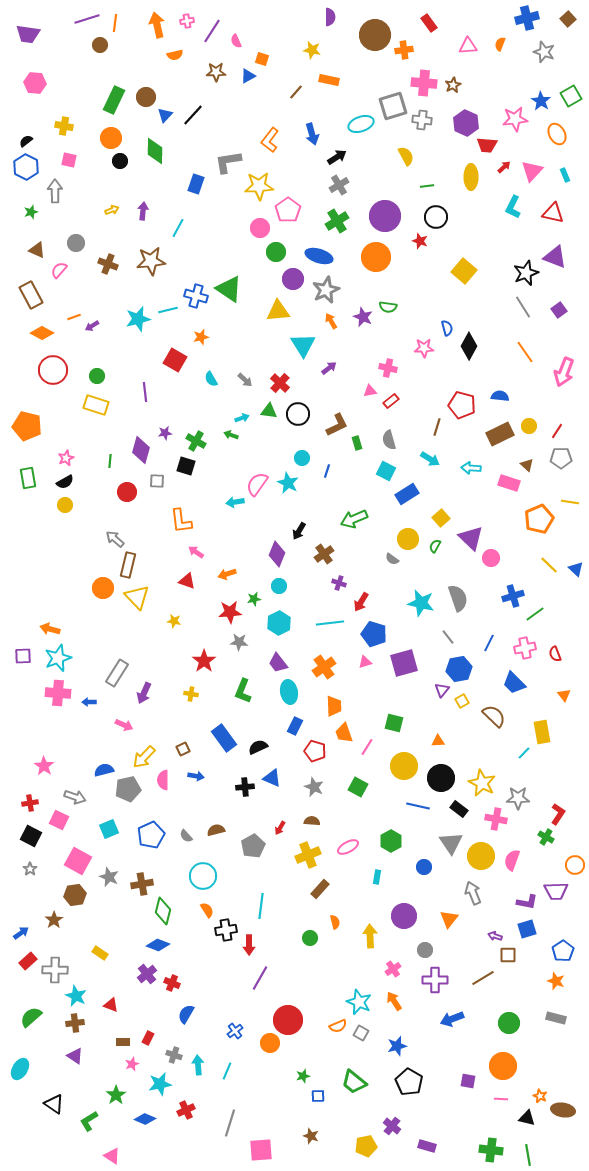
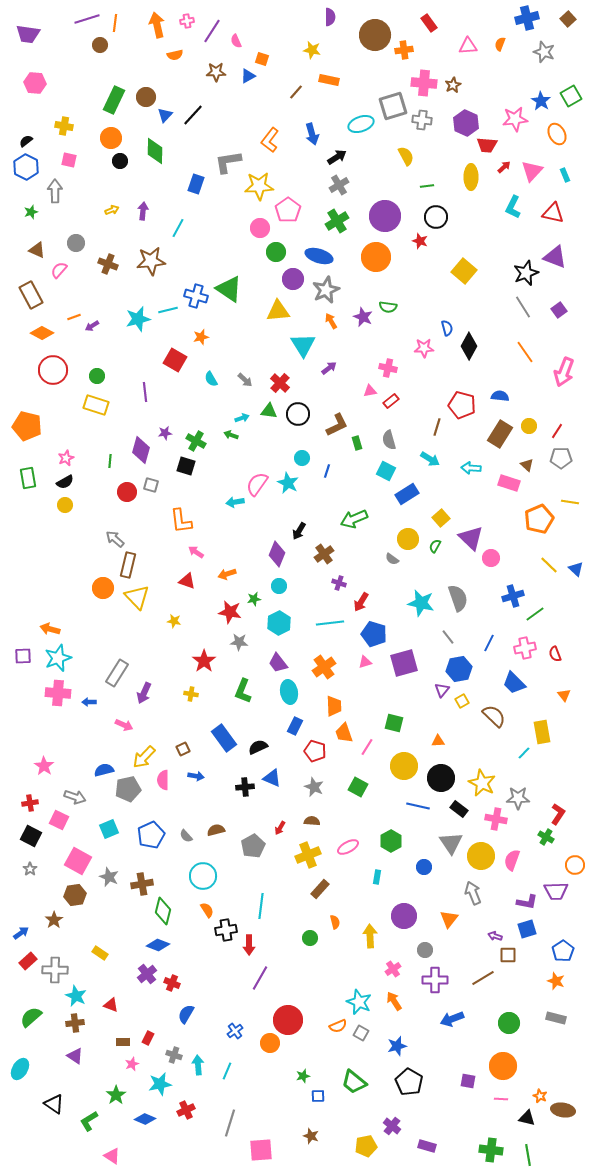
brown rectangle at (500, 434): rotated 32 degrees counterclockwise
gray square at (157, 481): moved 6 px left, 4 px down; rotated 14 degrees clockwise
red star at (230, 612): rotated 15 degrees clockwise
